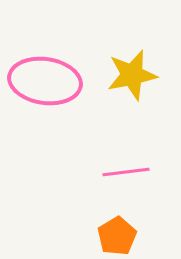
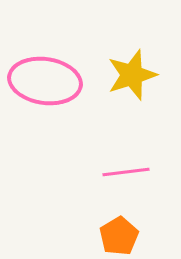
yellow star: rotated 6 degrees counterclockwise
orange pentagon: moved 2 px right
